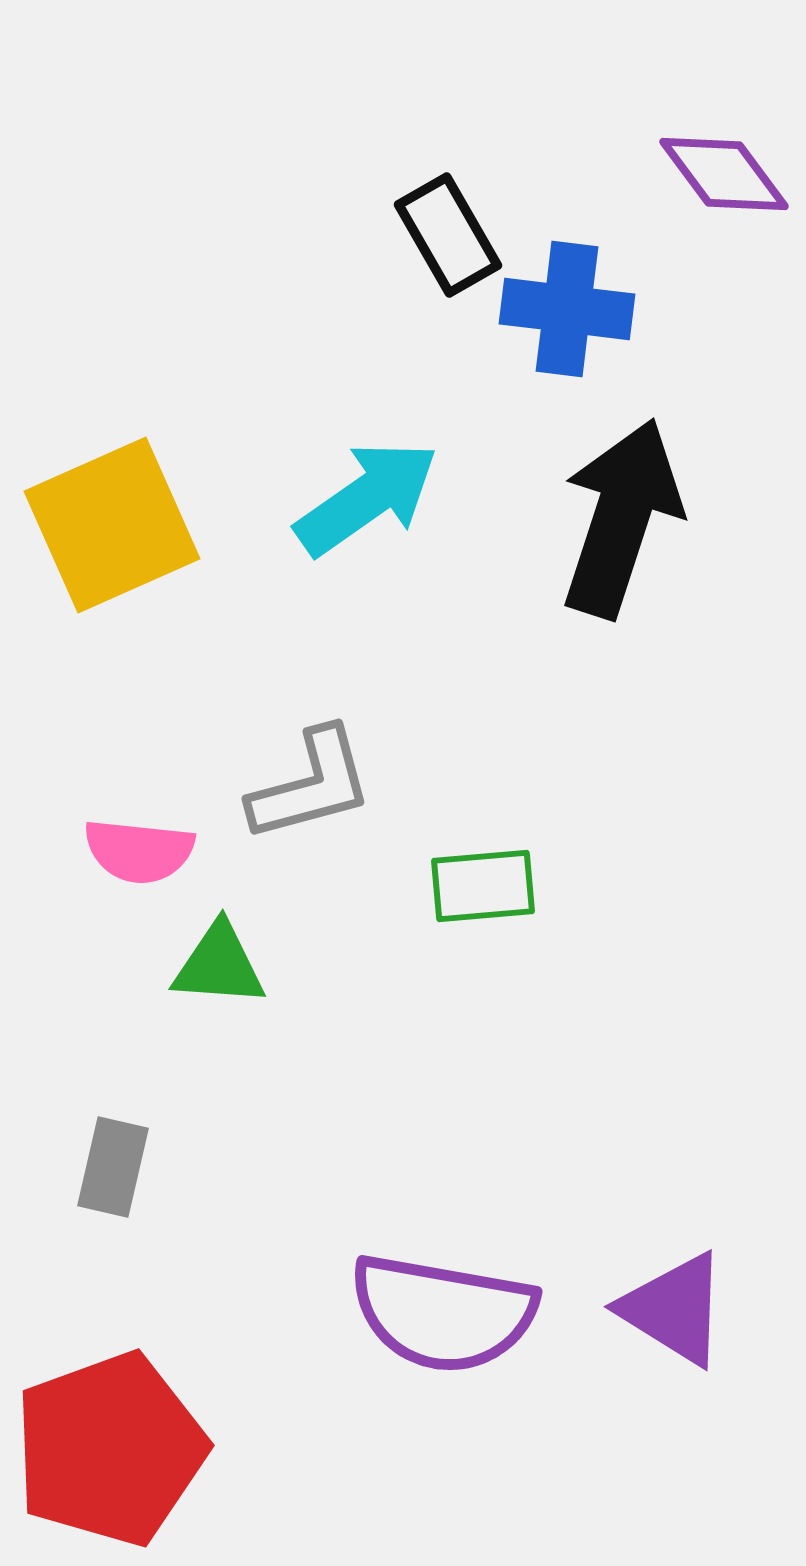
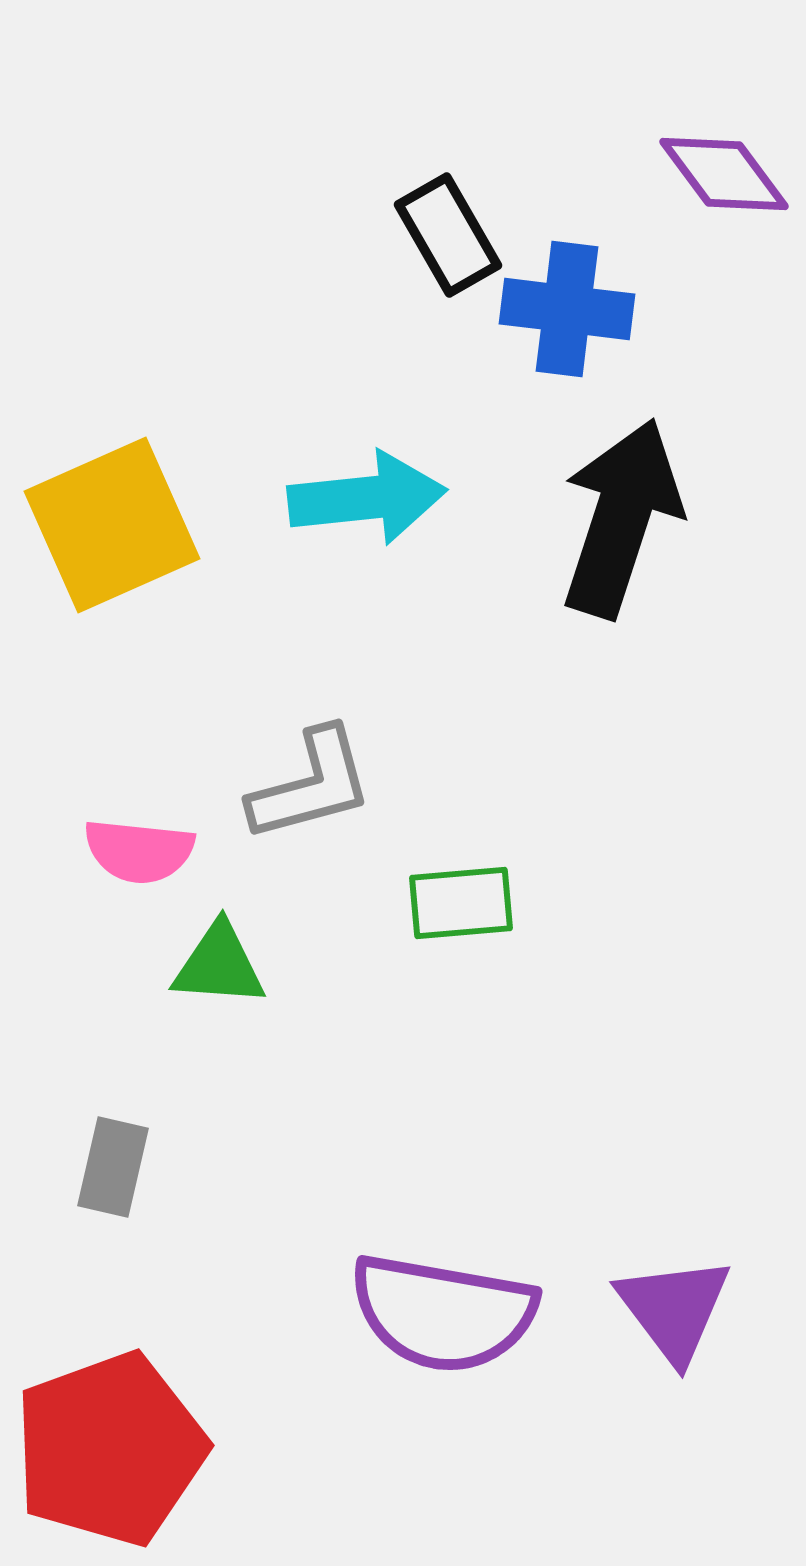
cyan arrow: rotated 29 degrees clockwise
green rectangle: moved 22 px left, 17 px down
purple triangle: rotated 21 degrees clockwise
